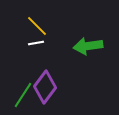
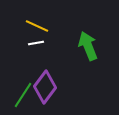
yellow line: rotated 20 degrees counterclockwise
green arrow: rotated 76 degrees clockwise
